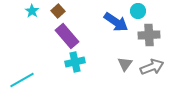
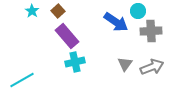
gray cross: moved 2 px right, 4 px up
